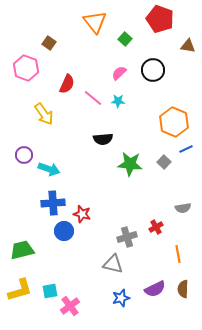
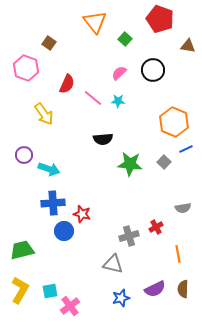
gray cross: moved 2 px right, 1 px up
yellow L-shape: rotated 44 degrees counterclockwise
